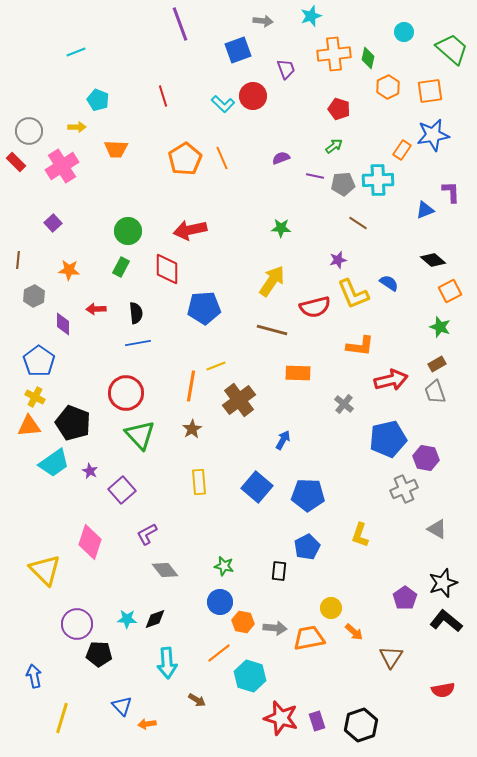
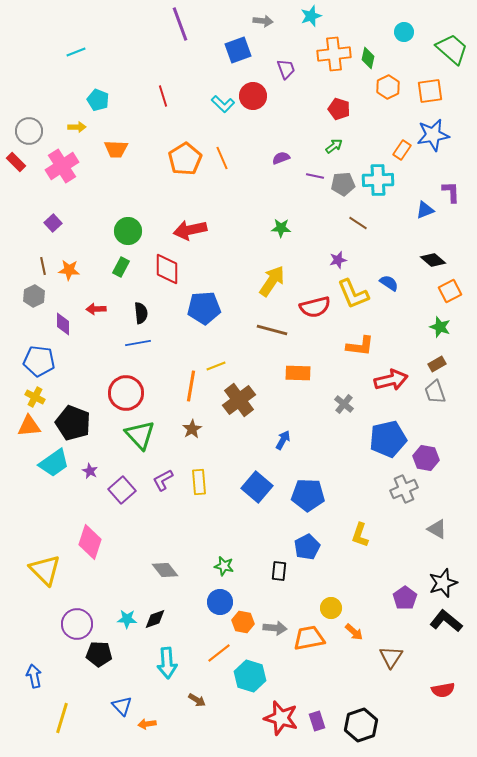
brown line at (18, 260): moved 25 px right, 6 px down; rotated 18 degrees counterclockwise
black semicircle at (136, 313): moved 5 px right
blue pentagon at (39, 361): rotated 28 degrees counterclockwise
purple L-shape at (147, 534): moved 16 px right, 54 px up
